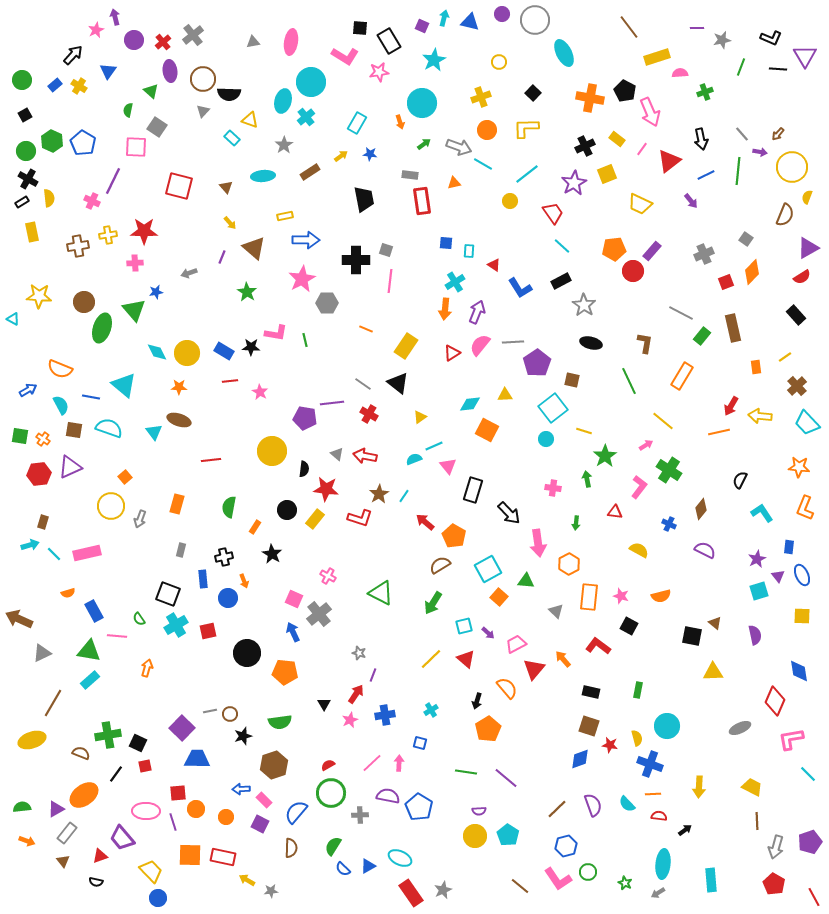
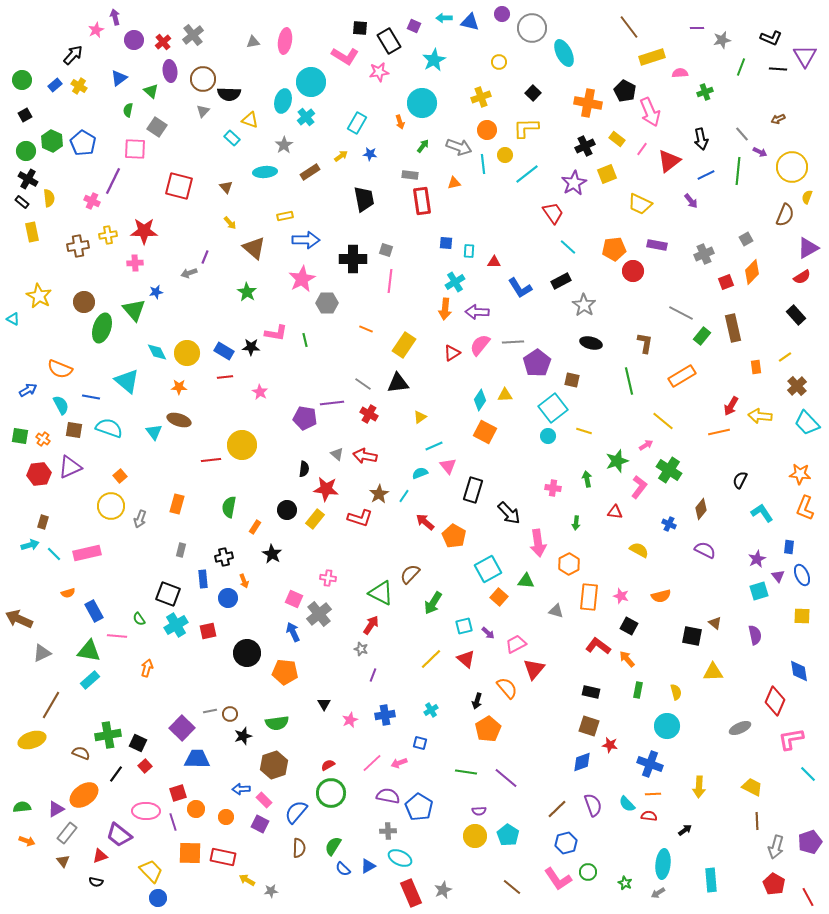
cyan arrow at (444, 18): rotated 105 degrees counterclockwise
gray circle at (535, 20): moved 3 px left, 8 px down
purple square at (422, 26): moved 8 px left
pink ellipse at (291, 42): moved 6 px left, 1 px up
yellow rectangle at (657, 57): moved 5 px left
blue triangle at (108, 71): moved 11 px right, 7 px down; rotated 18 degrees clockwise
orange cross at (590, 98): moved 2 px left, 5 px down
brown arrow at (778, 134): moved 15 px up; rotated 24 degrees clockwise
green arrow at (424, 144): moved 1 px left, 2 px down; rotated 16 degrees counterclockwise
pink square at (136, 147): moved 1 px left, 2 px down
purple arrow at (760, 152): rotated 16 degrees clockwise
cyan line at (483, 164): rotated 54 degrees clockwise
cyan ellipse at (263, 176): moved 2 px right, 4 px up
yellow circle at (510, 201): moved 5 px left, 46 px up
black rectangle at (22, 202): rotated 72 degrees clockwise
gray square at (746, 239): rotated 24 degrees clockwise
cyan line at (562, 246): moved 6 px right, 1 px down
purple rectangle at (652, 251): moved 5 px right, 6 px up; rotated 60 degrees clockwise
purple line at (222, 257): moved 17 px left
black cross at (356, 260): moved 3 px left, 1 px up
red triangle at (494, 265): moved 3 px up; rotated 32 degrees counterclockwise
yellow star at (39, 296): rotated 25 degrees clockwise
purple arrow at (477, 312): rotated 110 degrees counterclockwise
yellow rectangle at (406, 346): moved 2 px left, 1 px up
orange rectangle at (682, 376): rotated 28 degrees clockwise
red line at (230, 381): moved 5 px left, 4 px up
green line at (629, 381): rotated 12 degrees clockwise
black triangle at (398, 383): rotated 45 degrees counterclockwise
cyan triangle at (124, 385): moved 3 px right, 4 px up
cyan diamond at (470, 404): moved 10 px right, 4 px up; rotated 50 degrees counterclockwise
orange square at (487, 430): moved 2 px left, 2 px down
cyan circle at (546, 439): moved 2 px right, 3 px up
yellow circle at (272, 451): moved 30 px left, 6 px up
green star at (605, 456): moved 12 px right, 5 px down; rotated 15 degrees clockwise
cyan semicircle at (414, 459): moved 6 px right, 14 px down
orange star at (799, 467): moved 1 px right, 7 px down
orange square at (125, 477): moved 5 px left, 1 px up
brown semicircle at (440, 565): moved 30 px left, 9 px down; rotated 15 degrees counterclockwise
pink cross at (328, 576): moved 2 px down; rotated 21 degrees counterclockwise
gray triangle at (556, 611): rotated 28 degrees counterclockwise
gray star at (359, 653): moved 2 px right, 4 px up
orange arrow at (563, 659): moved 64 px right
red arrow at (356, 694): moved 15 px right, 69 px up
brown line at (53, 703): moved 2 px left, 2 px down
green semicircle at (280, 722): moved 3 px left, 1 px down
yellow semicircle at (637, 738): moved 39 px right, 46 px up
blue diamond at (580, 759): moved 2 px right, 3 px down
pink arrow at (399, 763): rotated 112 degrees counterclockwise
red square at (145, 766): rotated 32 degrees counterclockwise
red square at (178, 793): rotated 12 degrees counterclockwise
gray cross at (360, 815): moved 28 px right, 16 px down
red semicircle at (659, 816): moved 10 px left
purple trapezoid at (122, 838): moved 3 px left, 3 px up; rotated 12 degrees counterclockwise
blue hexagon at (566, 846): moved 3 px up
brown semicircle at (291, 848): moved 8 px right
orange square at (190, 855): moved 2 px up
brown line at (520, 886): moved 8 px left, 1 px down
red rectangle at (411, 893): rotated 12 degrees clockwise
red line at (814, 897): moved 6 px left
